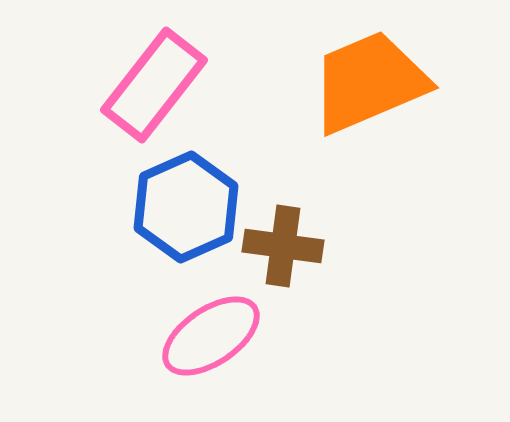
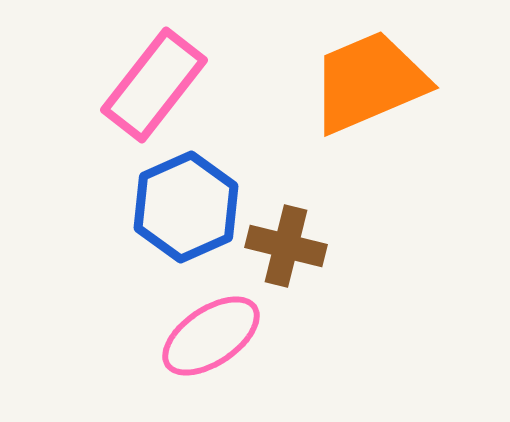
brown cross: moved 3 px right; rotated 6 degrees clockwise
